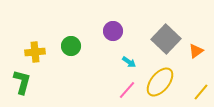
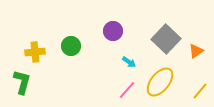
yellow line: moved 1 px left, 1 px up
